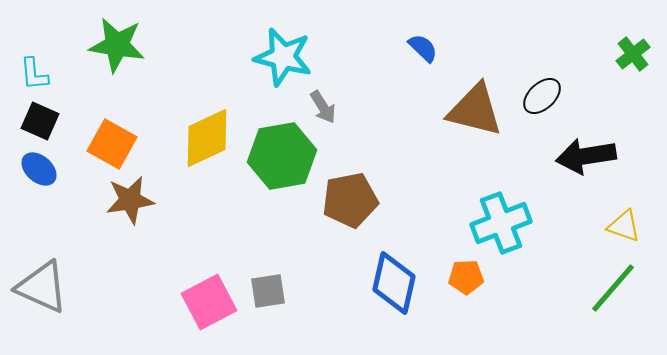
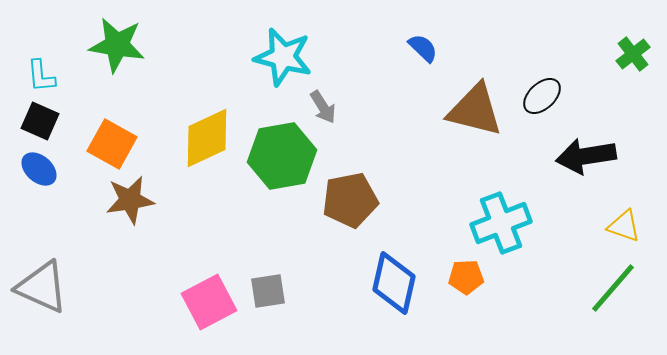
cyan L-shape: moved 7 px right, 2 px down
